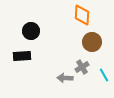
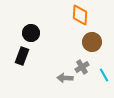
orange diamond: moved 2 px left
black circle: moved 2 px down
black rectangle: rotated 66 degrees counterclockwise
